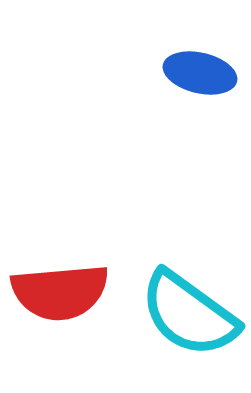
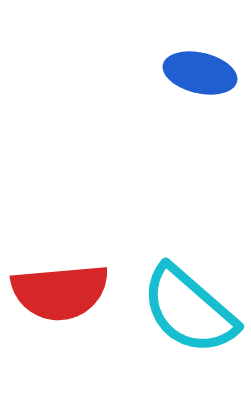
cyan semicircle: moved 4 px up; rotated 5 degrees clockwise
